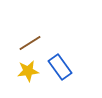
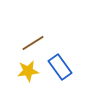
brown line: moved 3 px right
